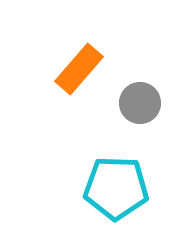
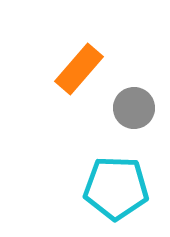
gray circle: moved 6 px left, 5 px down
